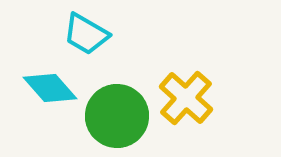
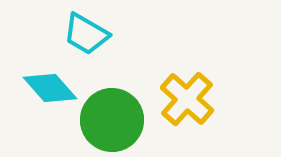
yellow cross: moved 1 px right, 1 px down
green circle: moved 5 px left, 4 px down
